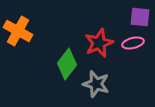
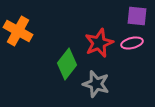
purple square: moved 3 px left, 1 px up
pink ellipse: moved 1 px left
